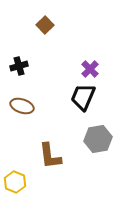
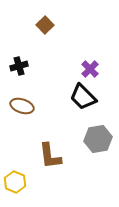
black trapezoid: rotated 68 degrees counterclockwise
